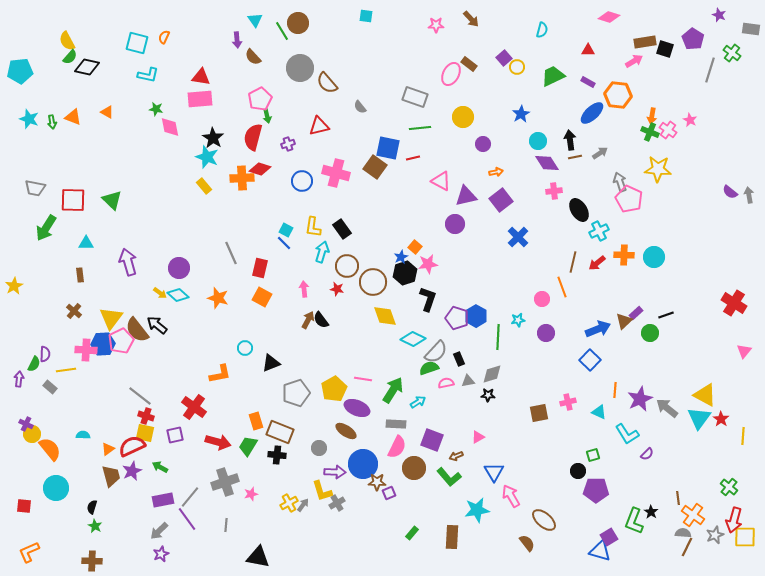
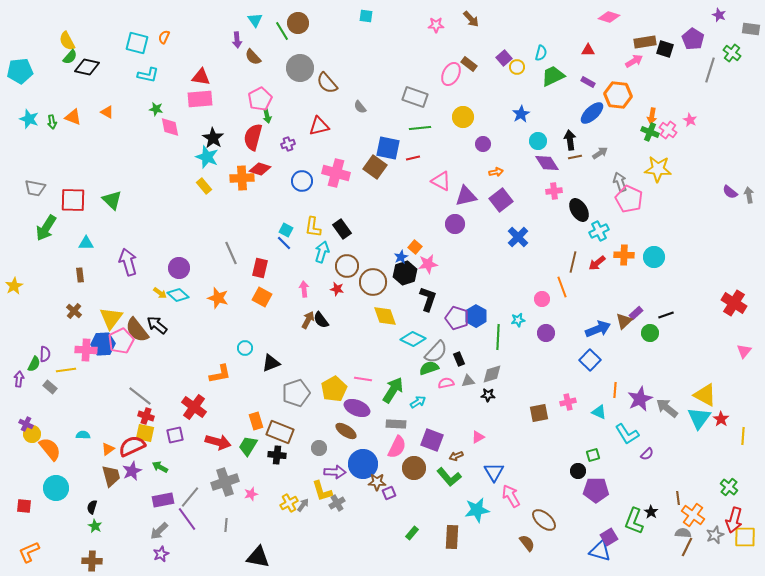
cyan semicircle at (542, 30): moved 1 px left, 23 px down
